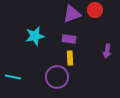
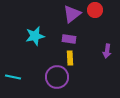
purple triangle: rotated 18 degrees counterclockwise
